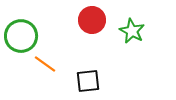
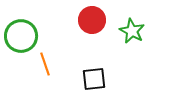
orange line: rotated 35 degrees clockwise
black square: moved 6 px right, 2 px up
